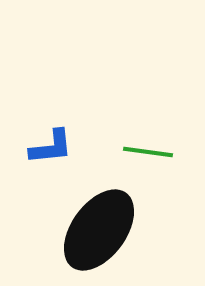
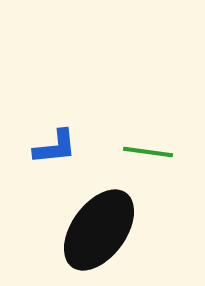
blue L-shape: moved 4 px right
